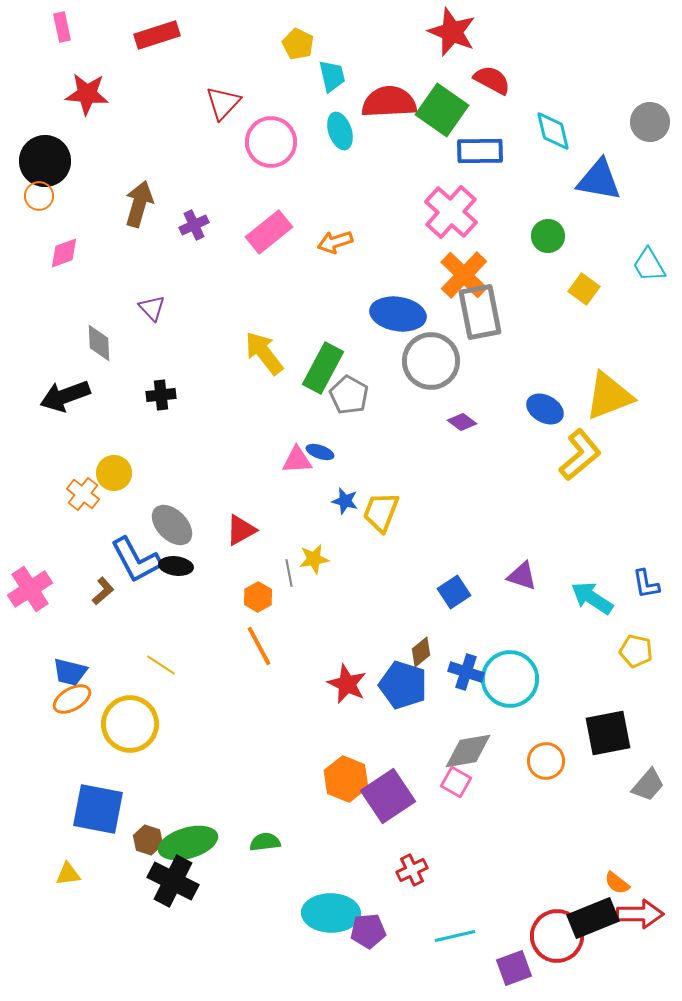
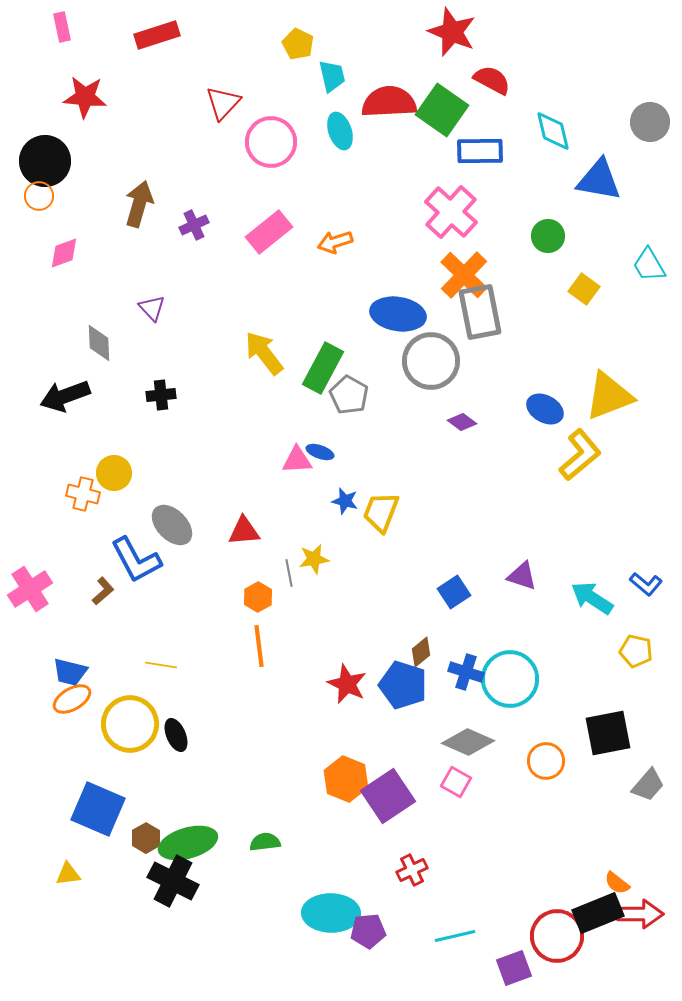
red star at (87, 94): moved 2 px left, 3 px down
orange cross at (83, 494): rotated 24 degrees counterclockwise
red triangle at (241, 530): moved 3 px right, 1 px down; rotated 24 degrees clockwise
black ellipse at (176, 566): moved 169 px down; rotated 60 degrees clockwise
blue L-shape at (646, 584): rotated 40 degrees counterclockwise
orange line at (259, 646): rotated 21 degrees clockwise
yellow line at (161, 665): rotated 24 degrees counterclockwise
gray diamond at (468, 751): moved 9 px up; rotated 33 degrees clockwise
blue square at (98, 809): rotated 12 degrees clockwise
brown hexagon at (148, 840): moved 2 px left, 2 px up; rotated 12 degrees clockwise
black rectangle at (593, 918): moved 5 px right, 5 px up
